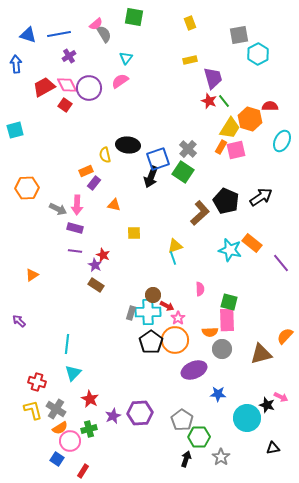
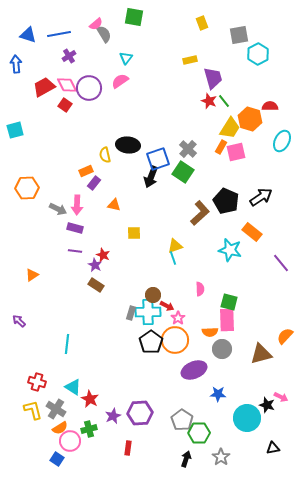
yellow rectangle at (190, 23): moved 12 px right
pink square at (236, 150): moved 2 px down
orange rectangle at (252, 243): moved 11 px up
cyan triangle at (73, 373): moved 14 px down; rotated 42 degrees counterclockwise
green hexagon at (199, 437): moved 4 px up
red rectangle at (83, 471): moved 45 px right, 23 px up; rotated 24 degrees counterclockwise
